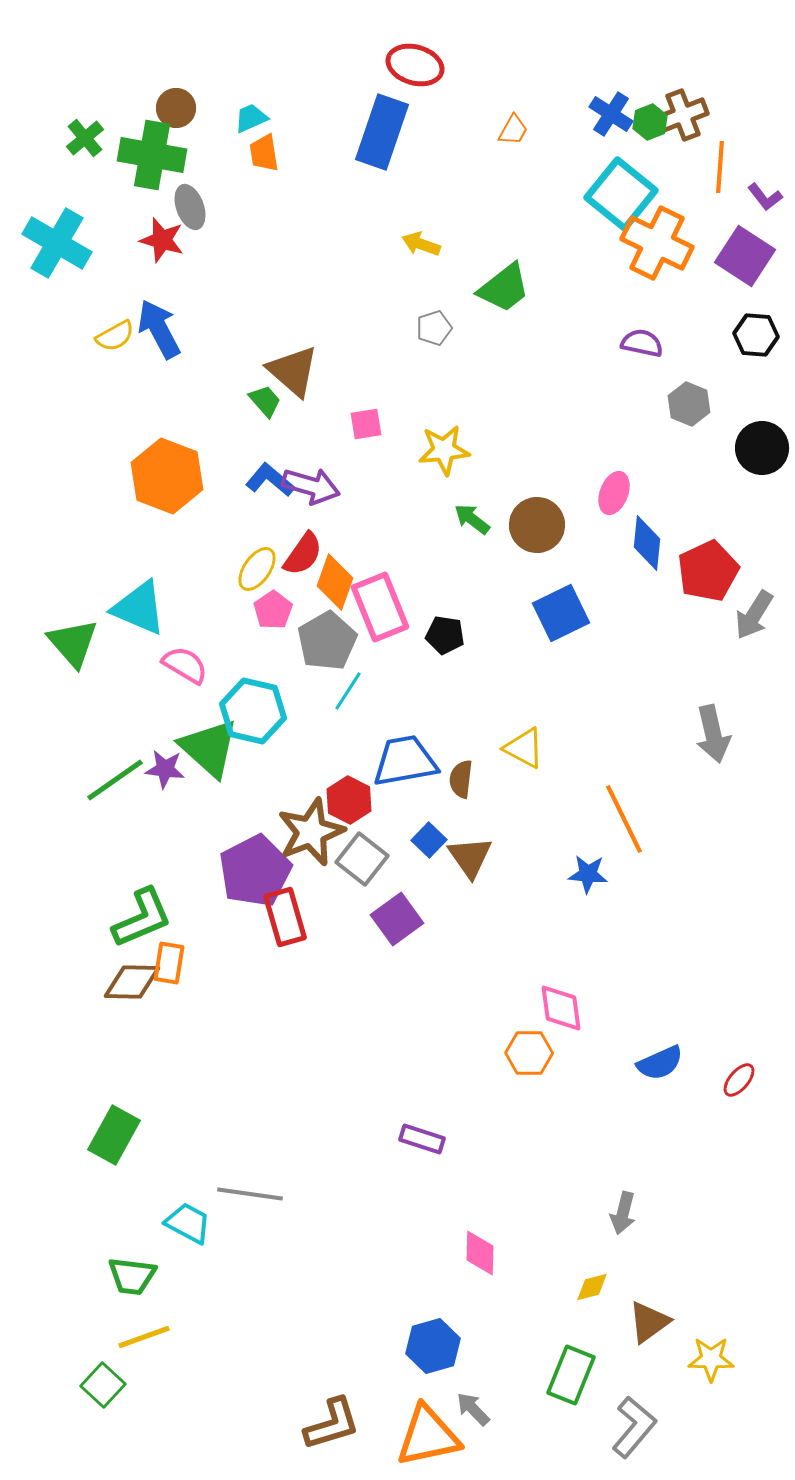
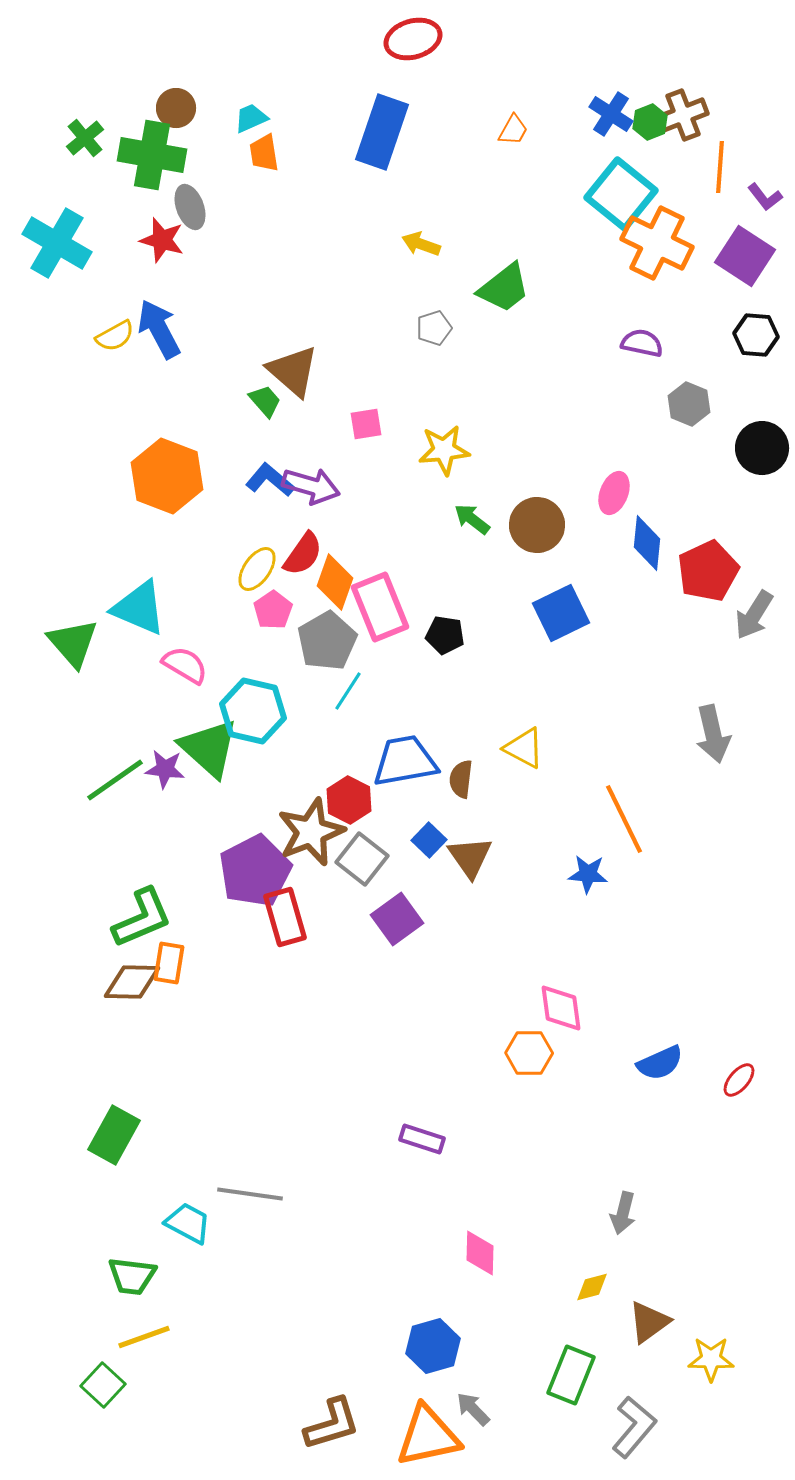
red ellipse at (415, 65): moved 2 px left, 26 px up; rotated 32 degrees counterclockwise
